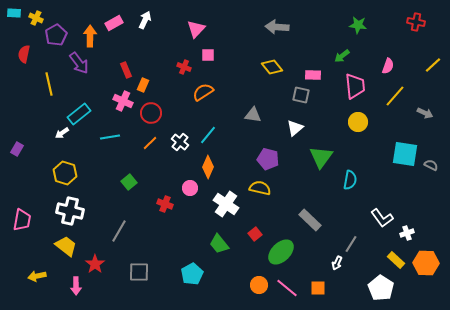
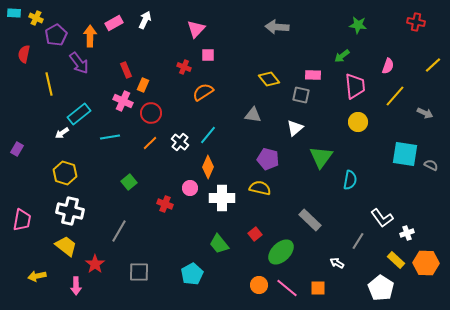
yellow diamond at (272, 67): moved 3 px left, 12 px down
white cross at (226, 204): moved 4 px left, 6 px up; rotated 35 degrees counterclockwise
gray line at (351, 244): moved 7 px right, 3 px up
white arrow at (337, 263): rotated 96 degrees clockwise
